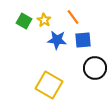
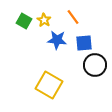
blue square: moved 1 px right, 3 px down
black circle: moved 3 px up
